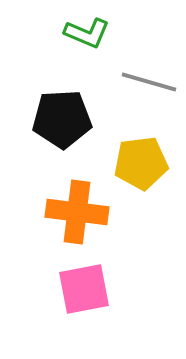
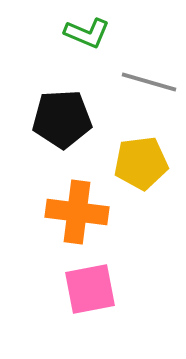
pink square: moved 6 px right
